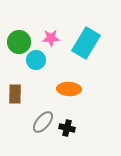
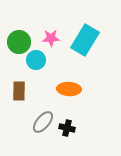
cyan rectangle: moved 1 px left, 3 px up
brown rectangle: moved 4 px right, 3 px up
